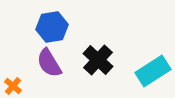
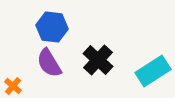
blue hexagon: rotated 16 degrees clockwise
